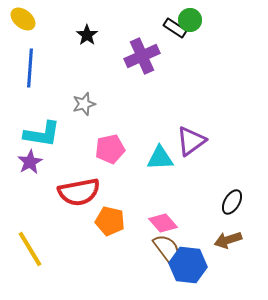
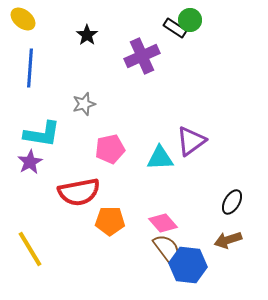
orange pentagon: rotated 12 degrees counterclockwise
